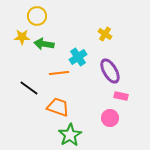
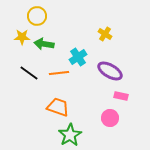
purple ellipse: rotated 30 degrees counterclockwise
black line: moved 15 px up
